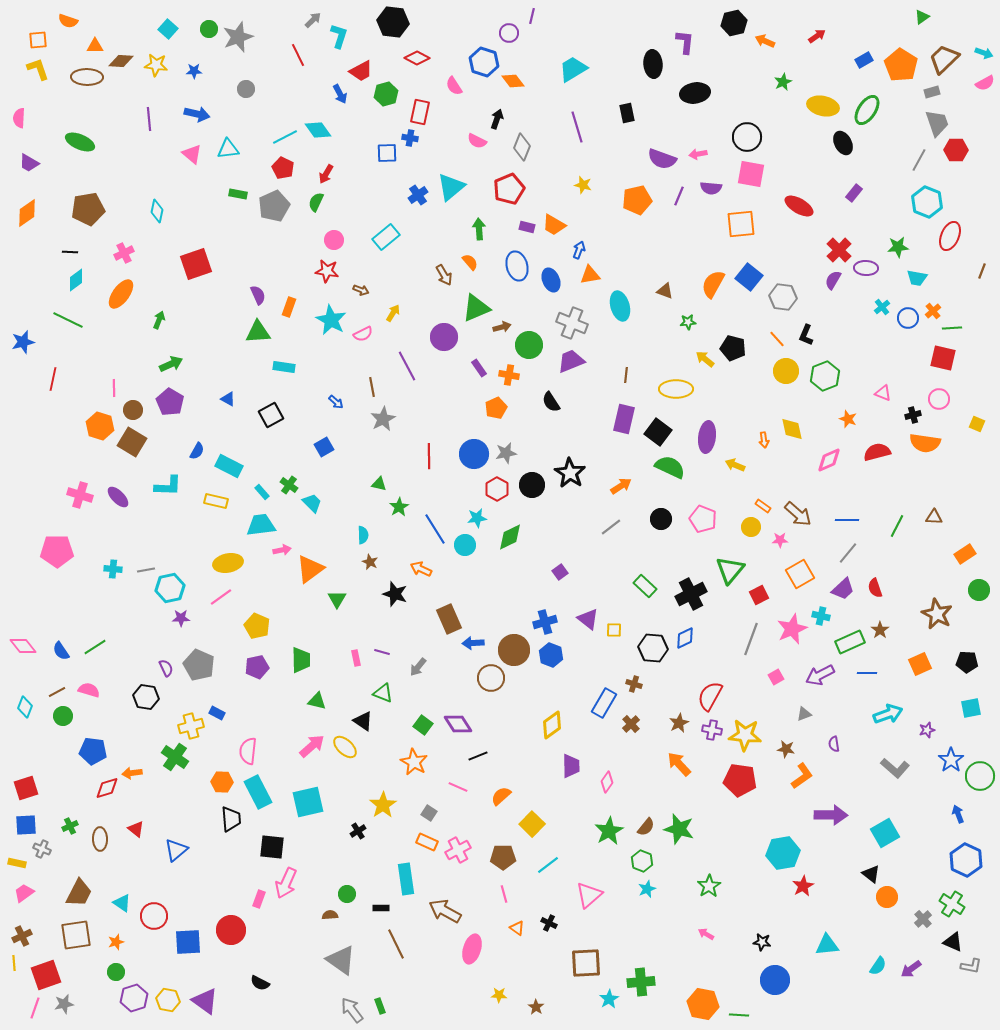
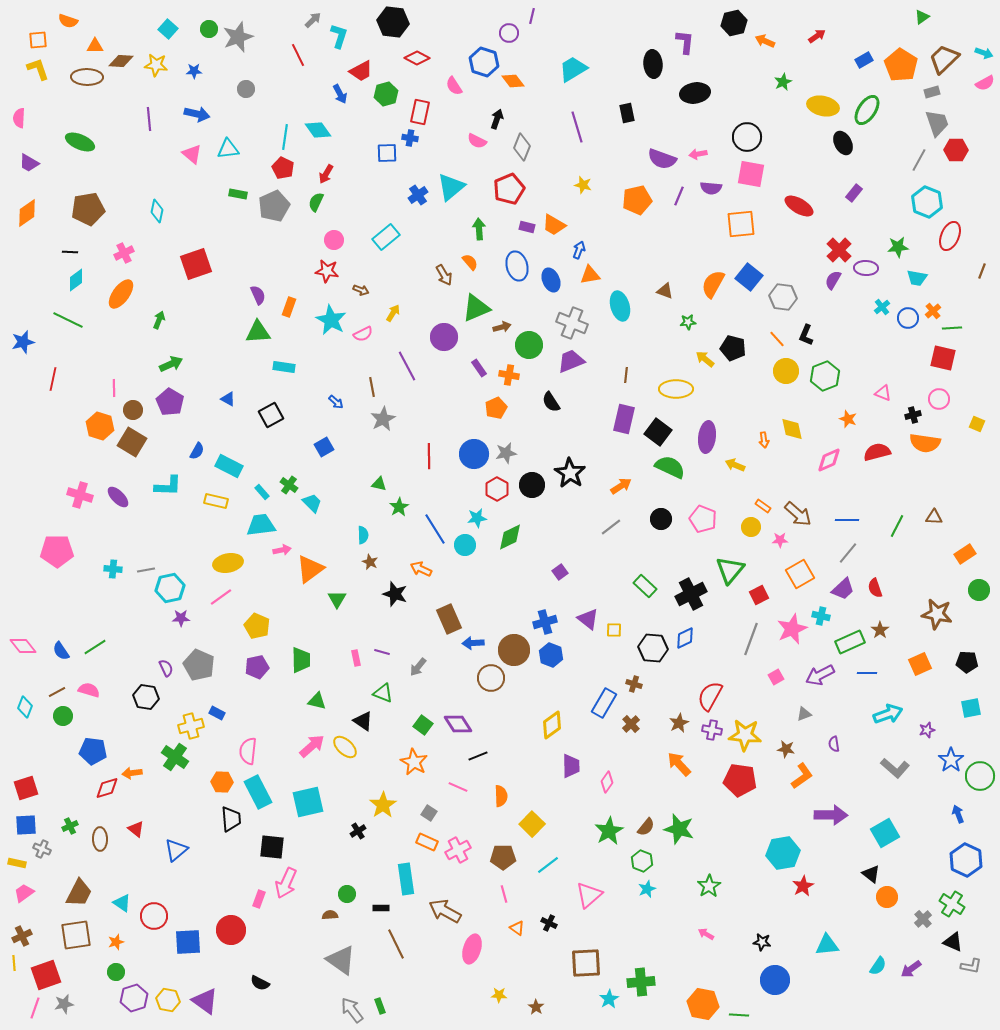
cyan line at (285, 137): rotated 55 degrees counterclockwise
brown star at (937, 614): rotated 16 degrees counterclockwise
orange semicircle at (501, 796): rotated 130 degrees clockwise
